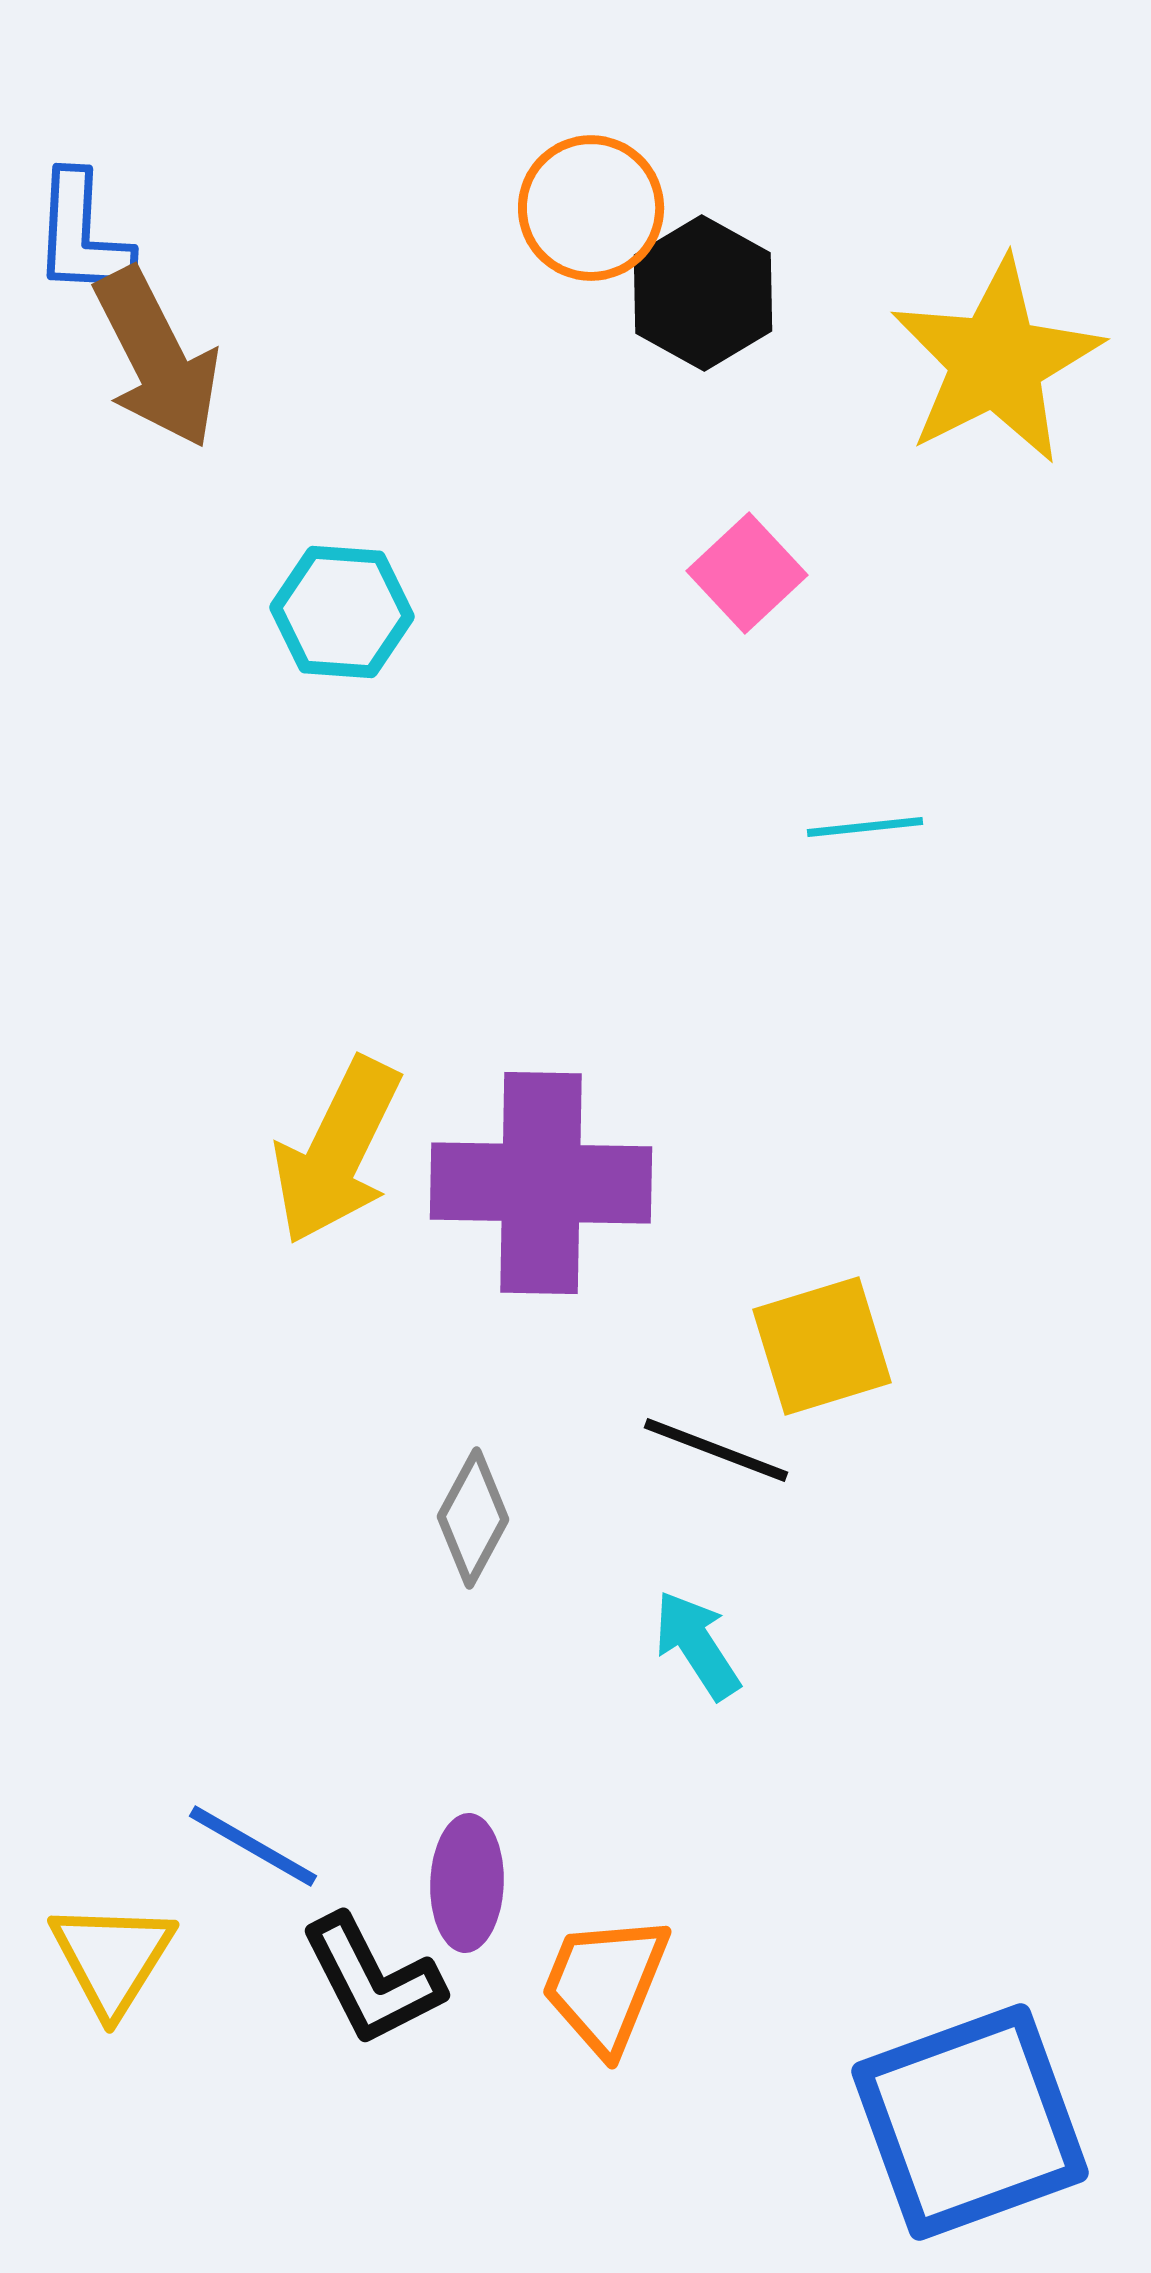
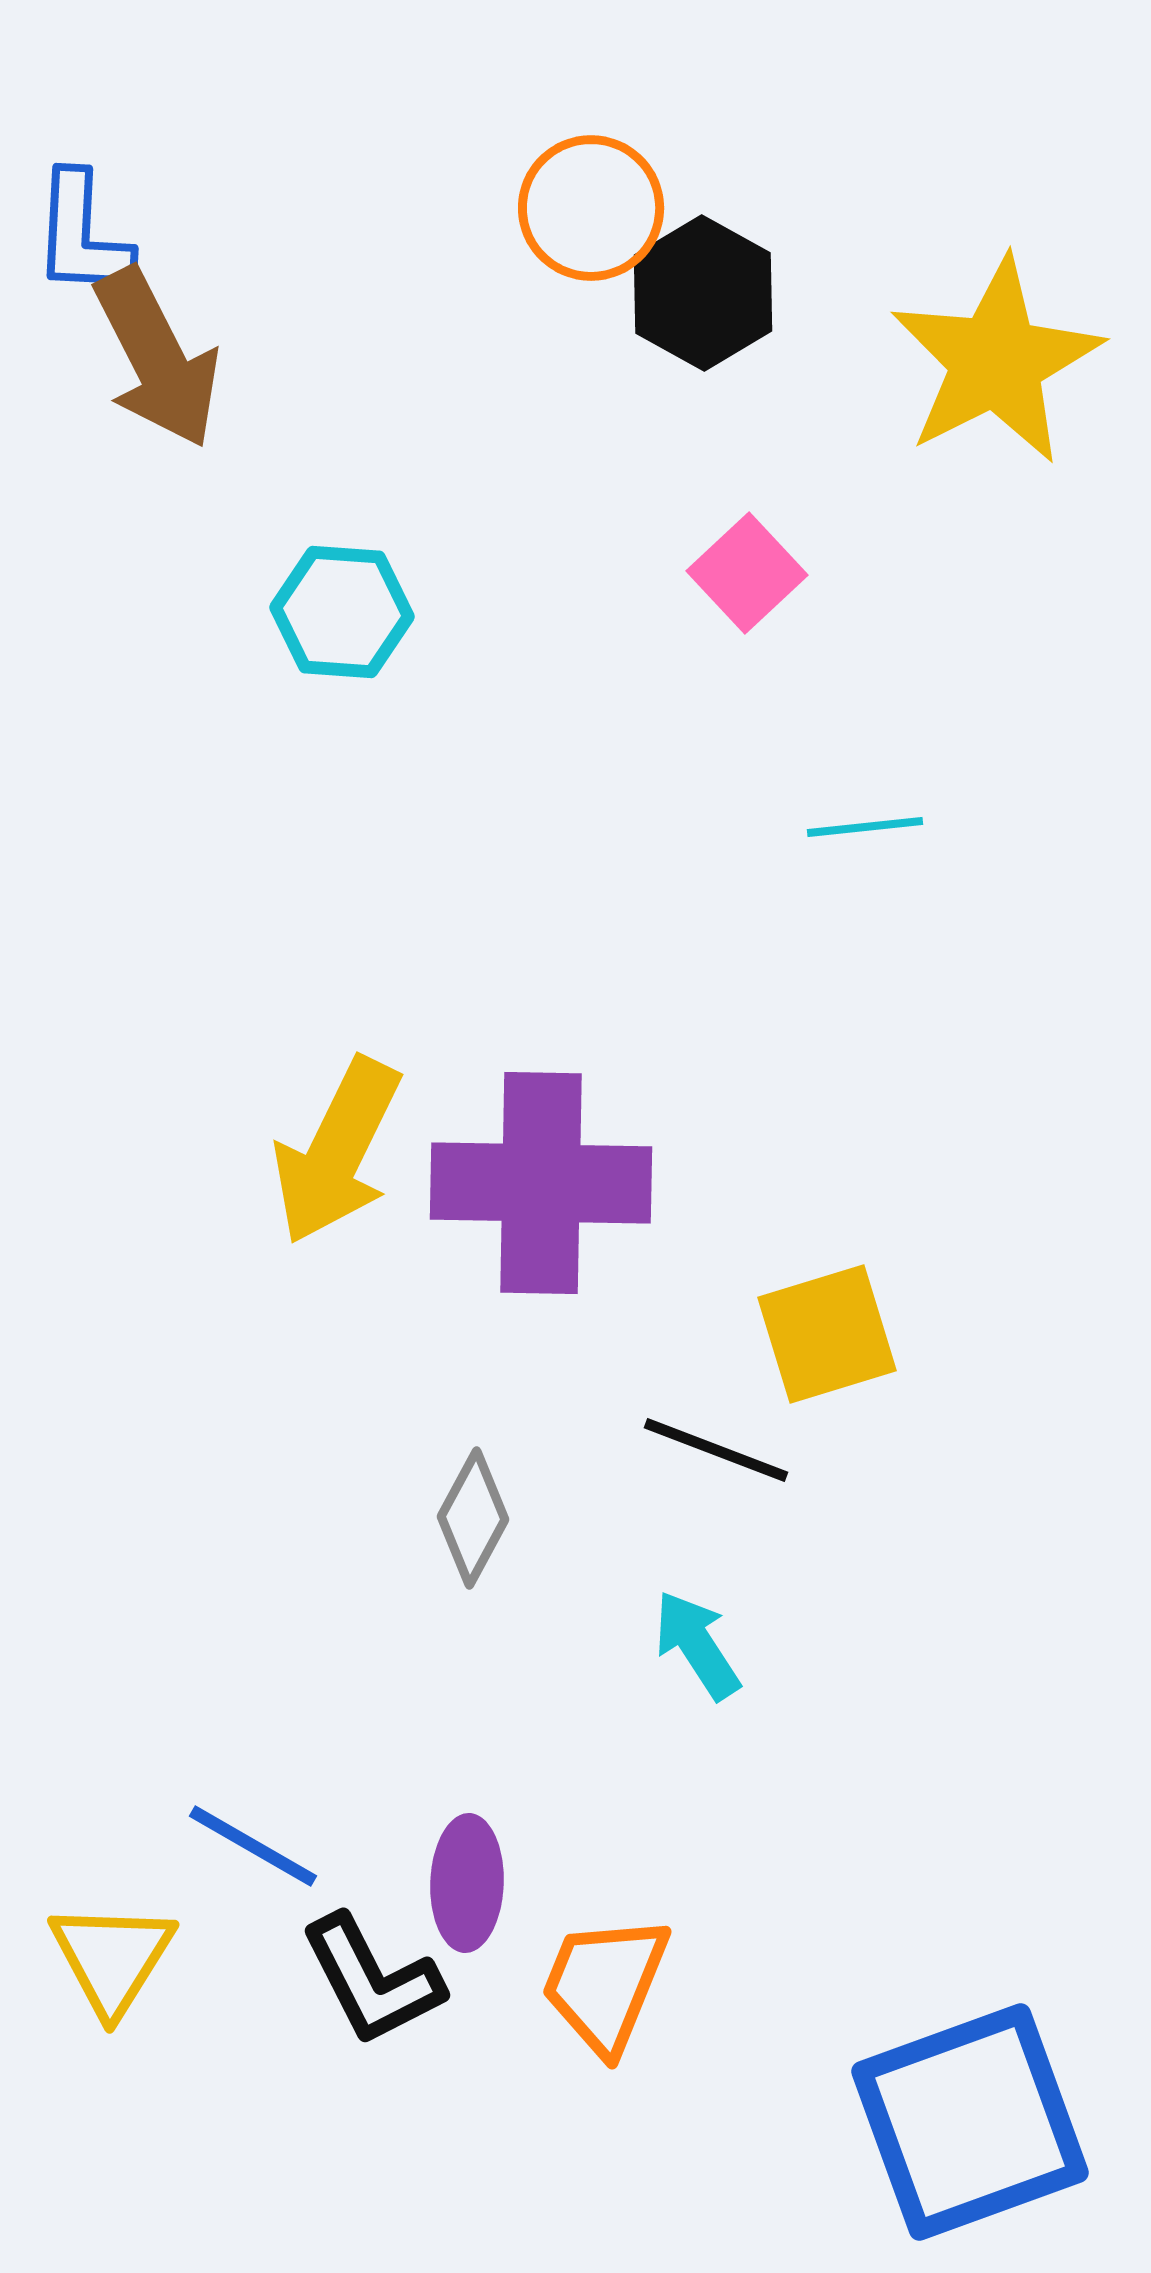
yellow square: moved 5 px right, 12 px up
